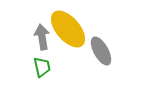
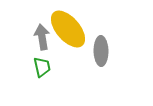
gray ellipse: rotated 28 degrees clockwise
